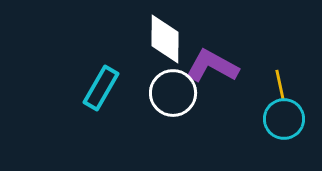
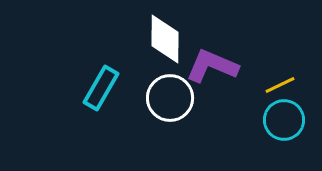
purple L-shape: rotated 6 degrees counterclockwise
yellow line: rotated 76 degrees clockwise
white circle: moved 3 px left, 5 px down
cyan circle: moved 1 px down
